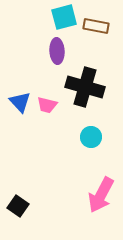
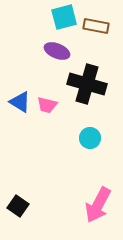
purple ellipse: rotated 65 degrees counterclockwise
black cross: moved 2 px right, 3 px up
blue triangle: rotated 15 degrees counterclockwise
cyan circle: moved 1 px left, 1 px down
pink arrow: moved 3 px left, 10 px down
